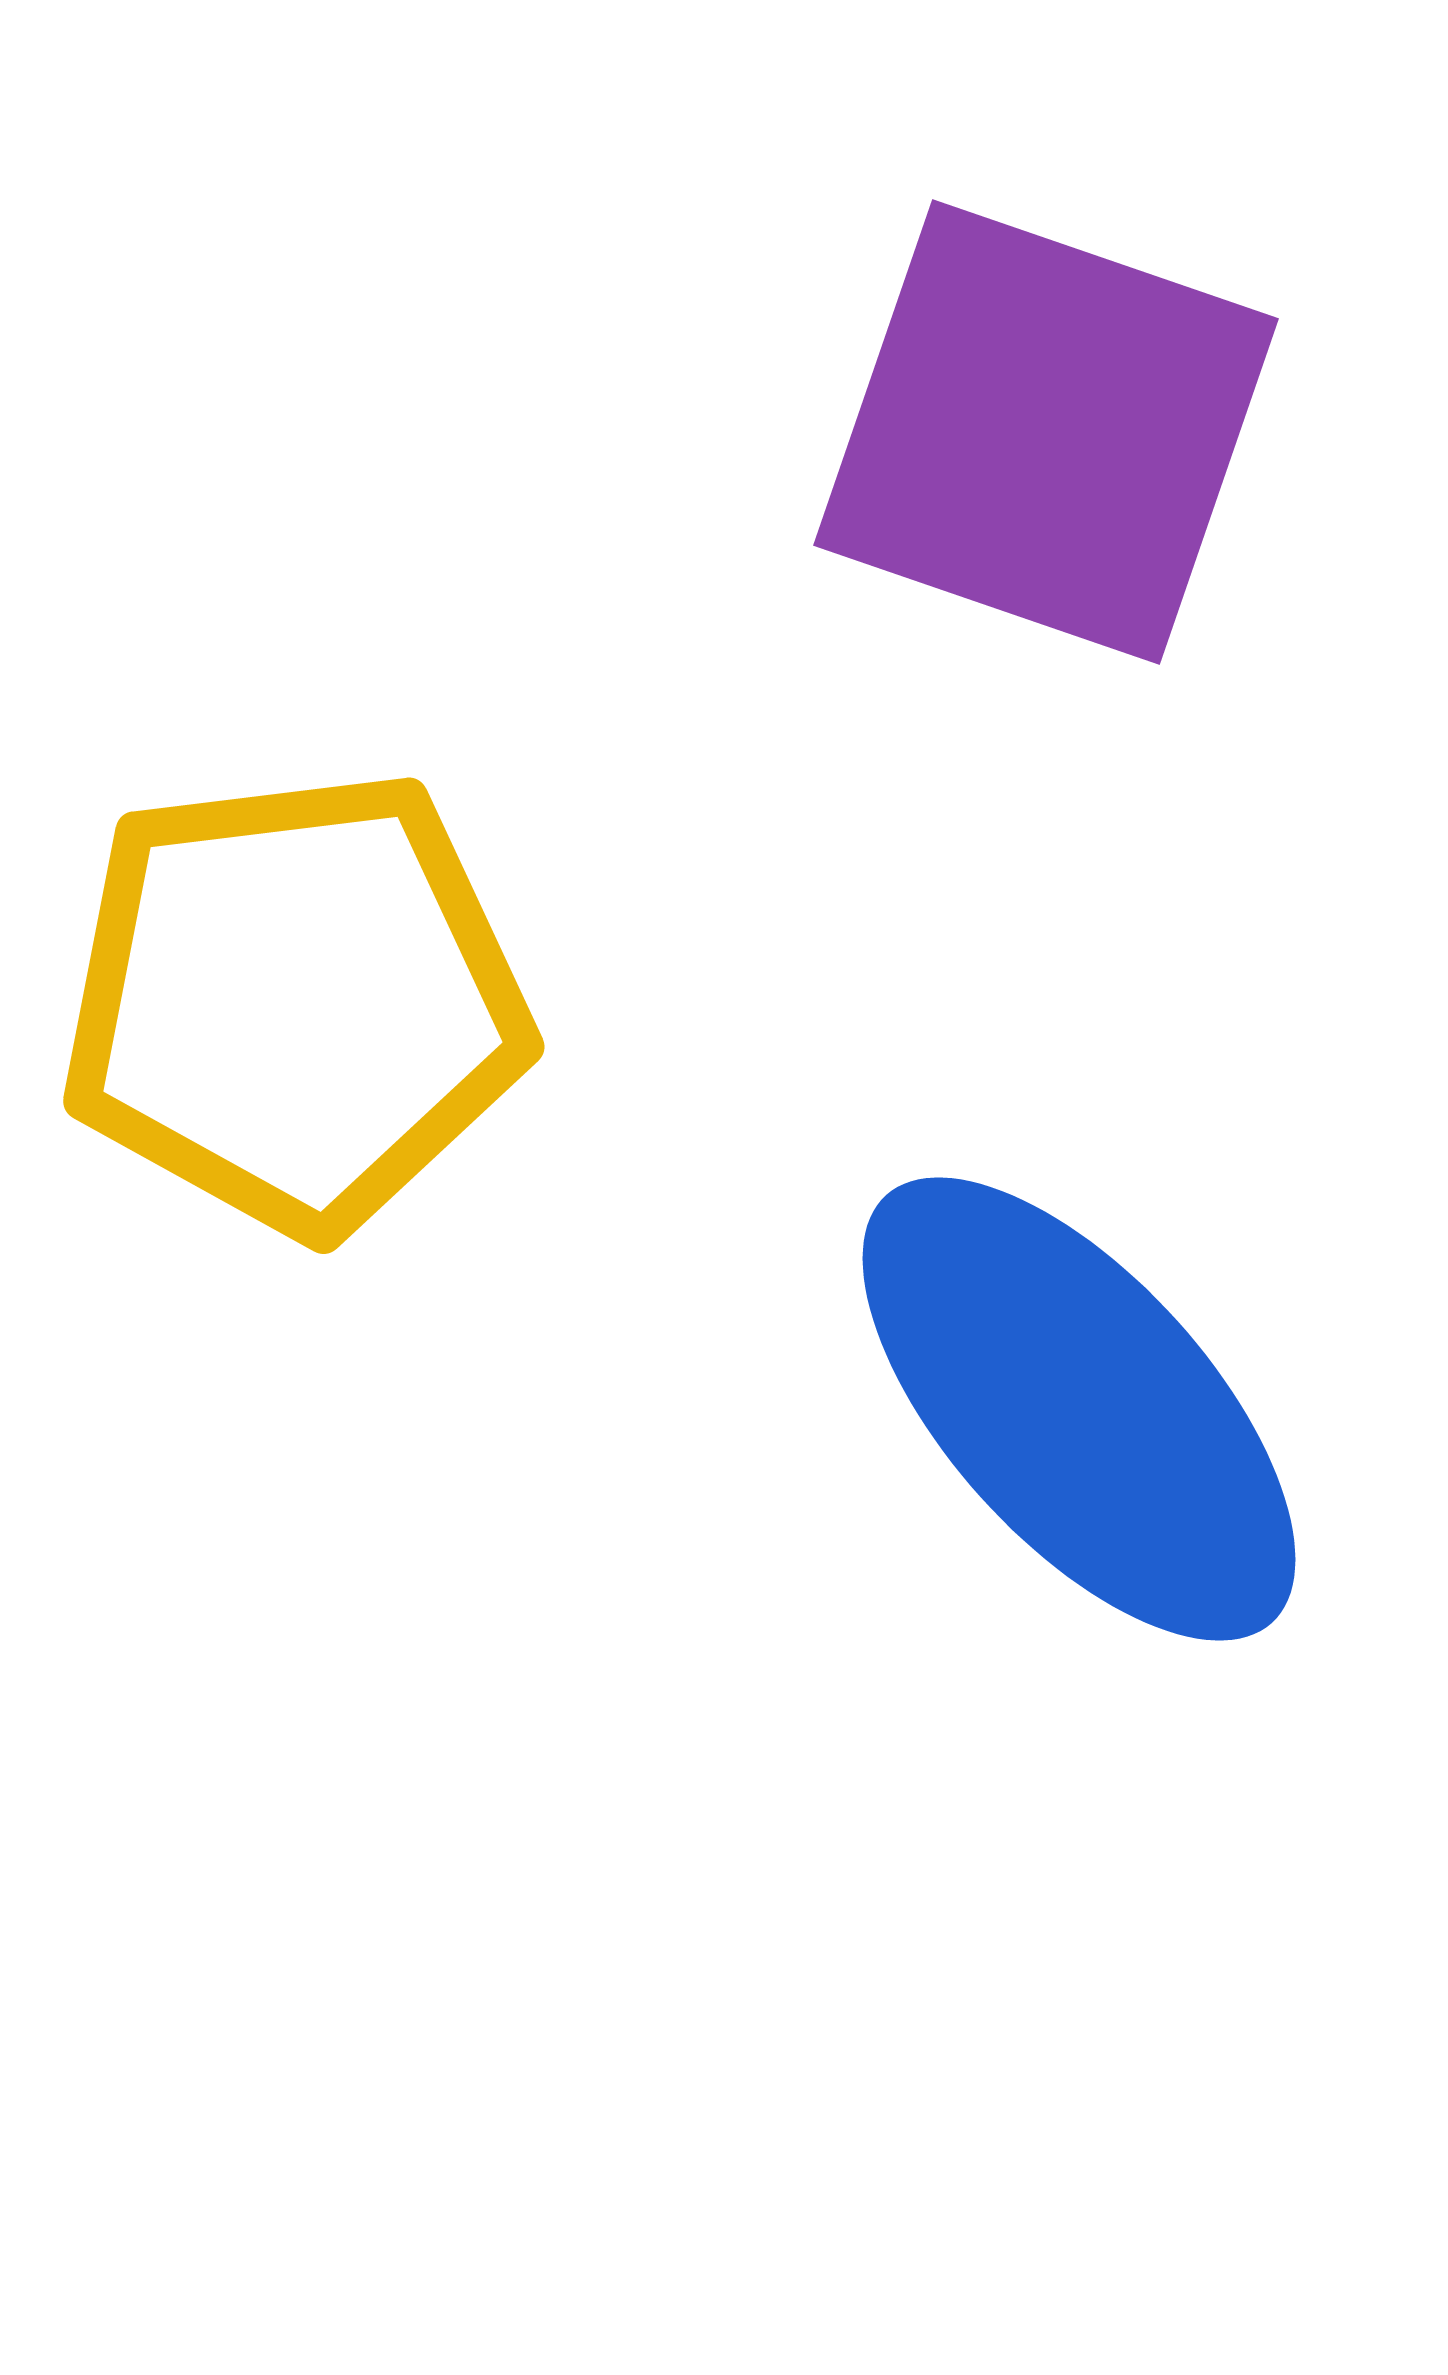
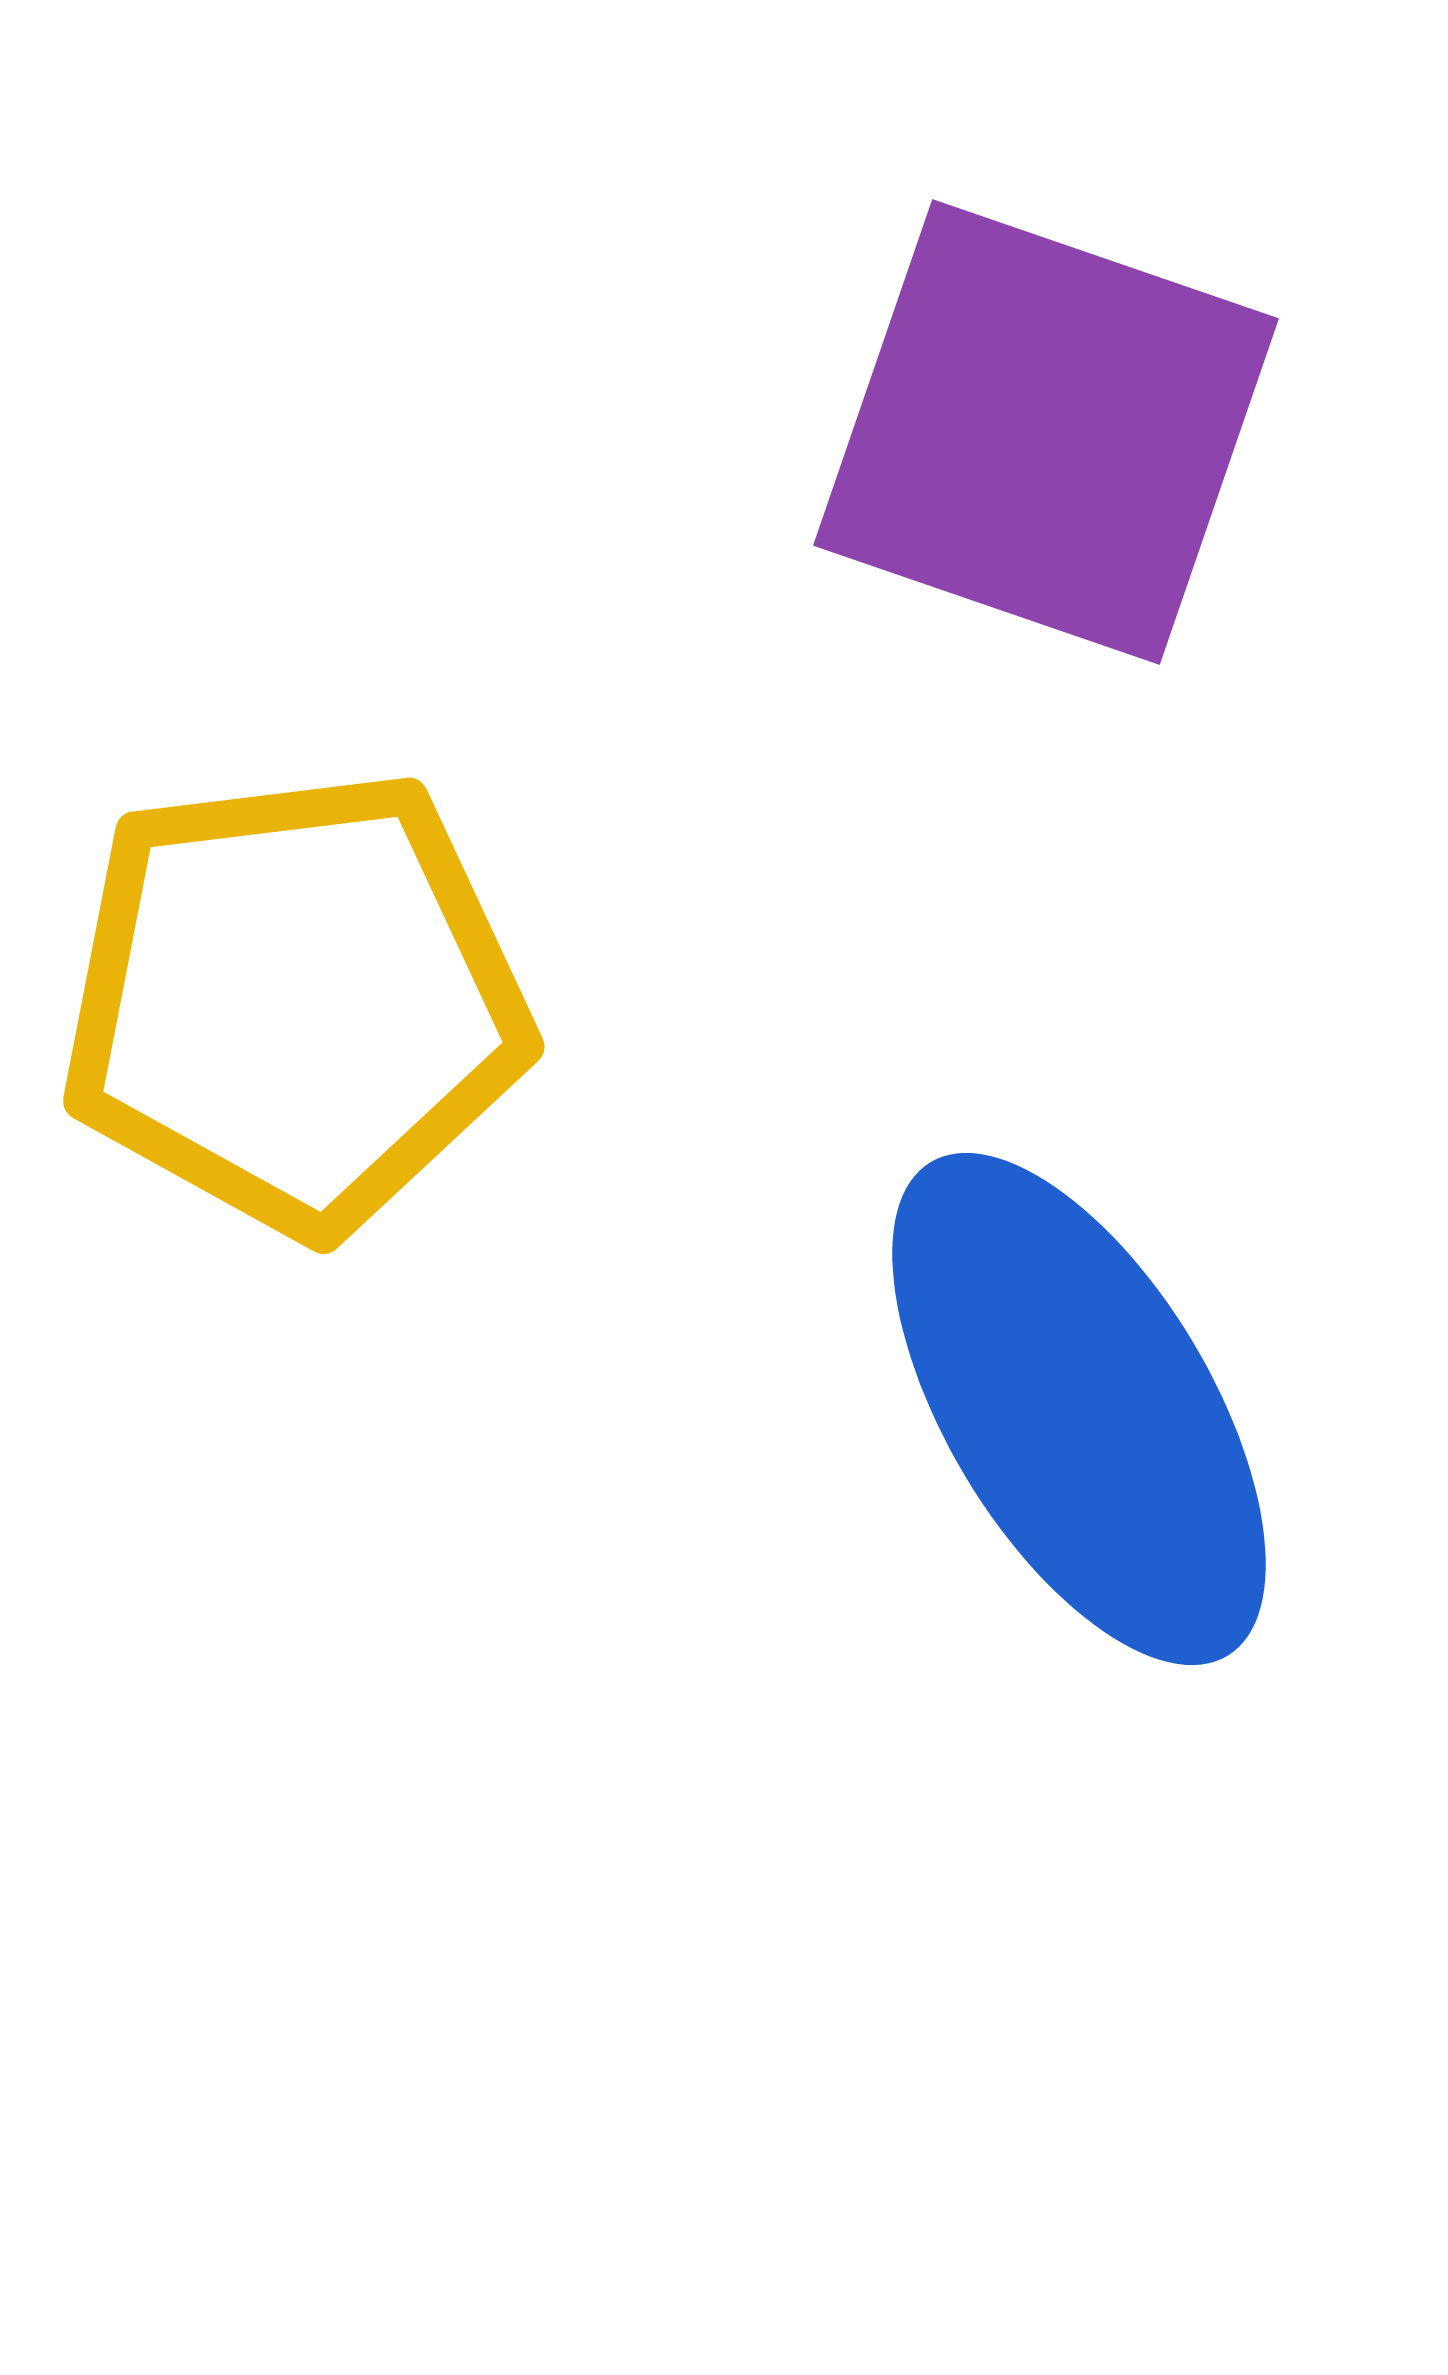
blue ellipse: rotated 11 degrees clockwise
